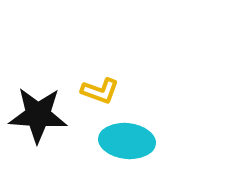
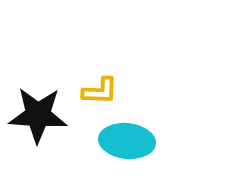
yellow L-shape: rotated 18 degrees counterclockwise
